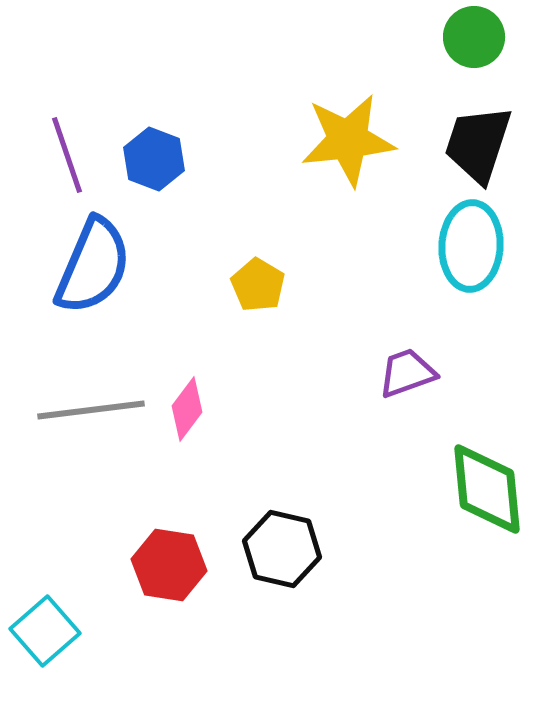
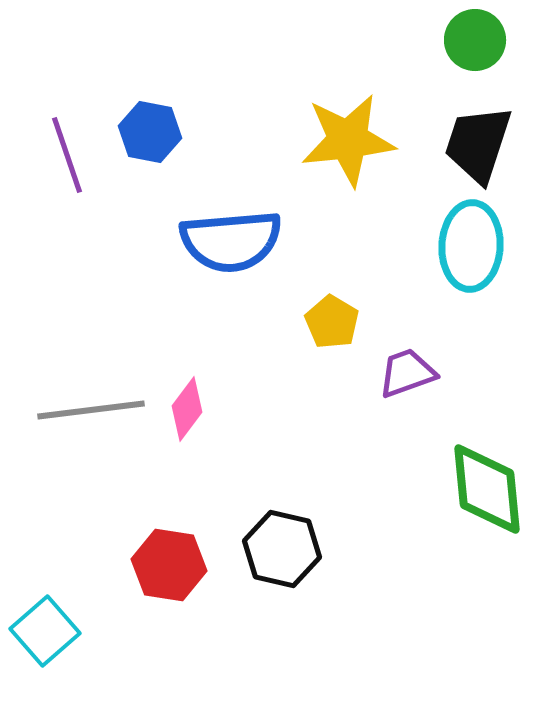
green circle: moved 1 px right, 3 px down
blue hexagon: moved 4 px left, 27 px up; rotated 10 degrees counterclockwise
blue semicircle: moved 138 px right, 25 px up; rotated 62 degrees clockwise
yellow pentagon: moved 74 px right, 37 px down
